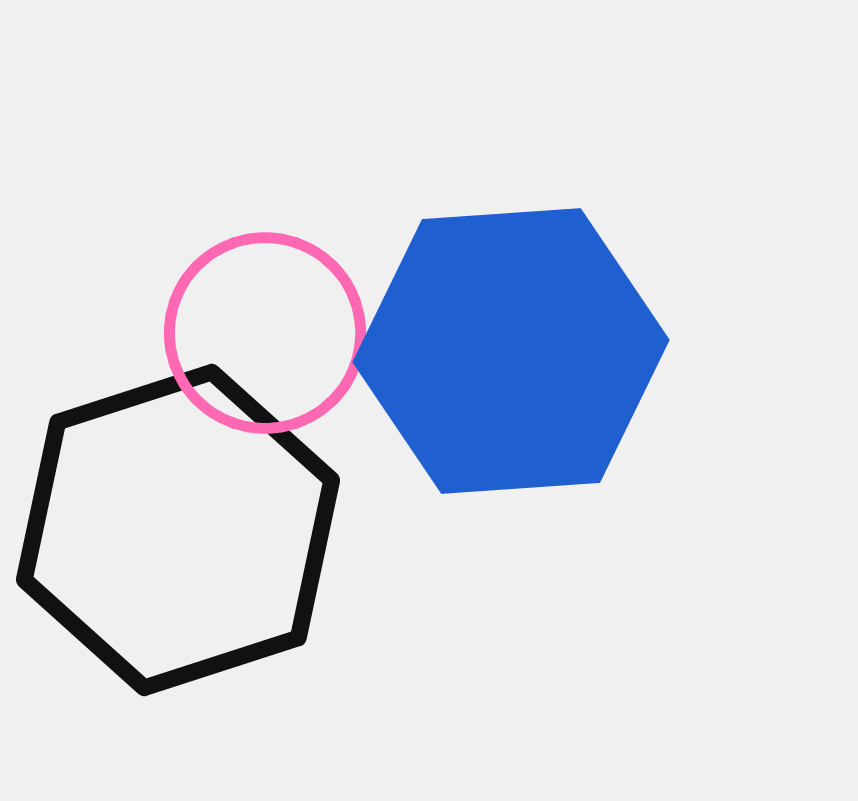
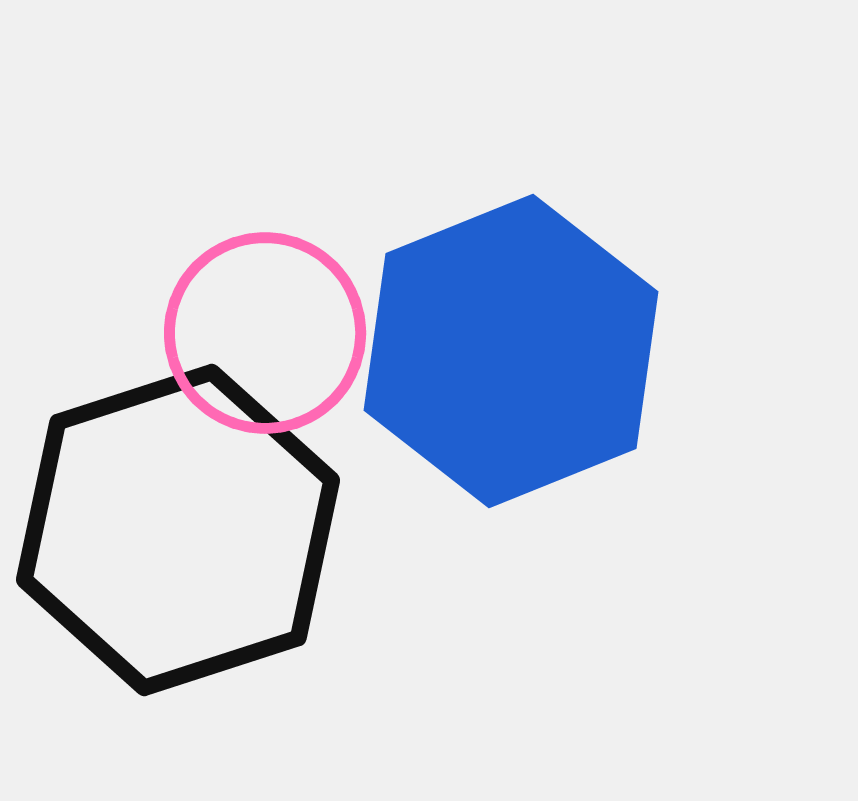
blue hexagon: rotated 18 degrees counterclockwise
